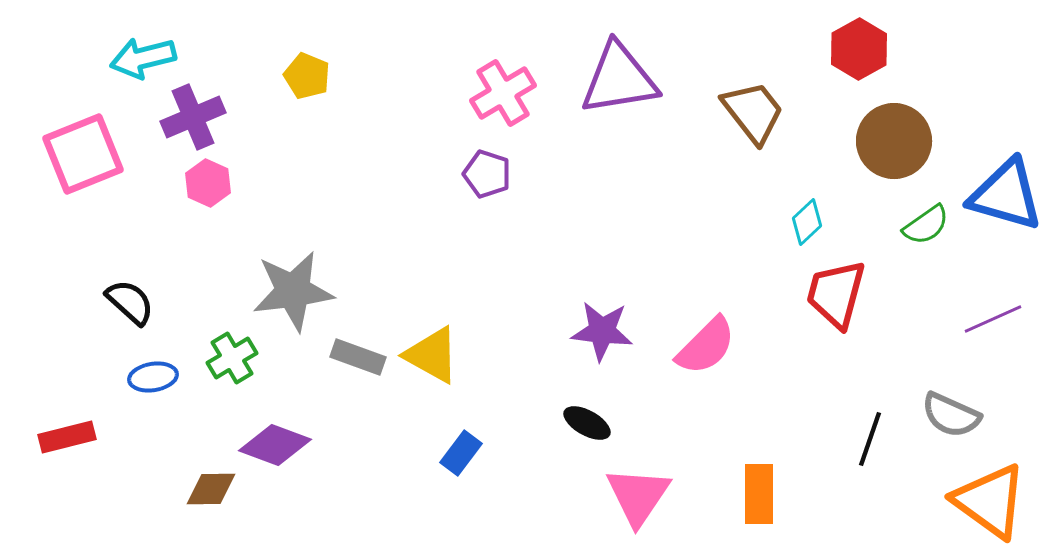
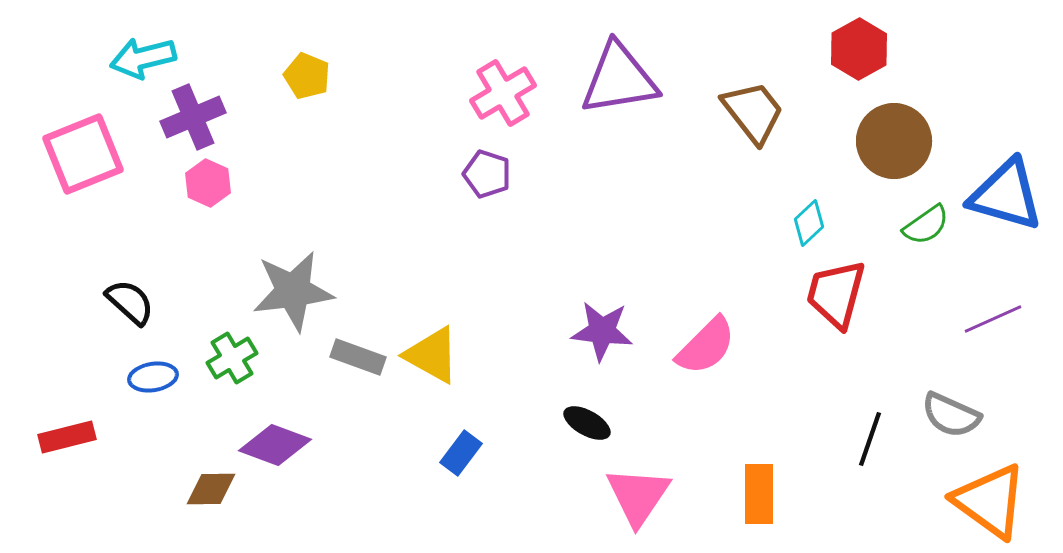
cyan diamond: moved 2 px right, 1 px down
